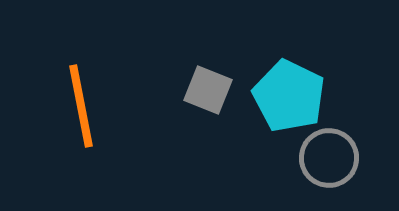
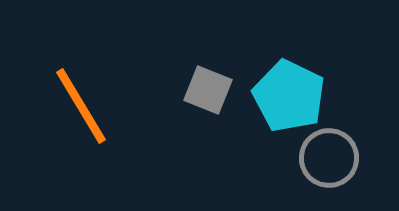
orange line: rotated 20 degrees counterclockwise
